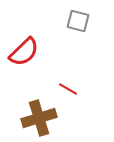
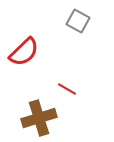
gray square: rotated 15 degrees clockwise
red line: moved 1 px left
